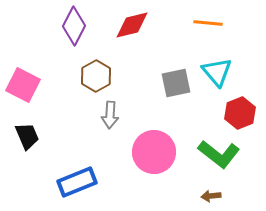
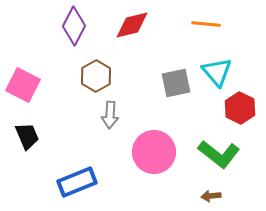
orange line: moved 2 px left, 1 px down
red hexagon: moved 5 px up; rotated 12 degrees counterclockwise
